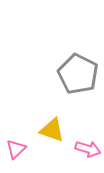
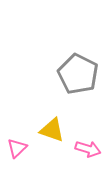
pink triangle: moved 1 px right, 1 px up
